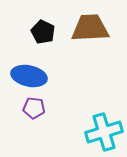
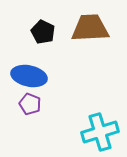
purple pentagon: moved 4 px left, 4 px up; rotated 15 degrees clockwise
cyan cross: moved 4 px left
